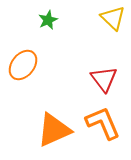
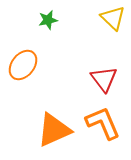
green star: rotated 12 degrees clockwise
